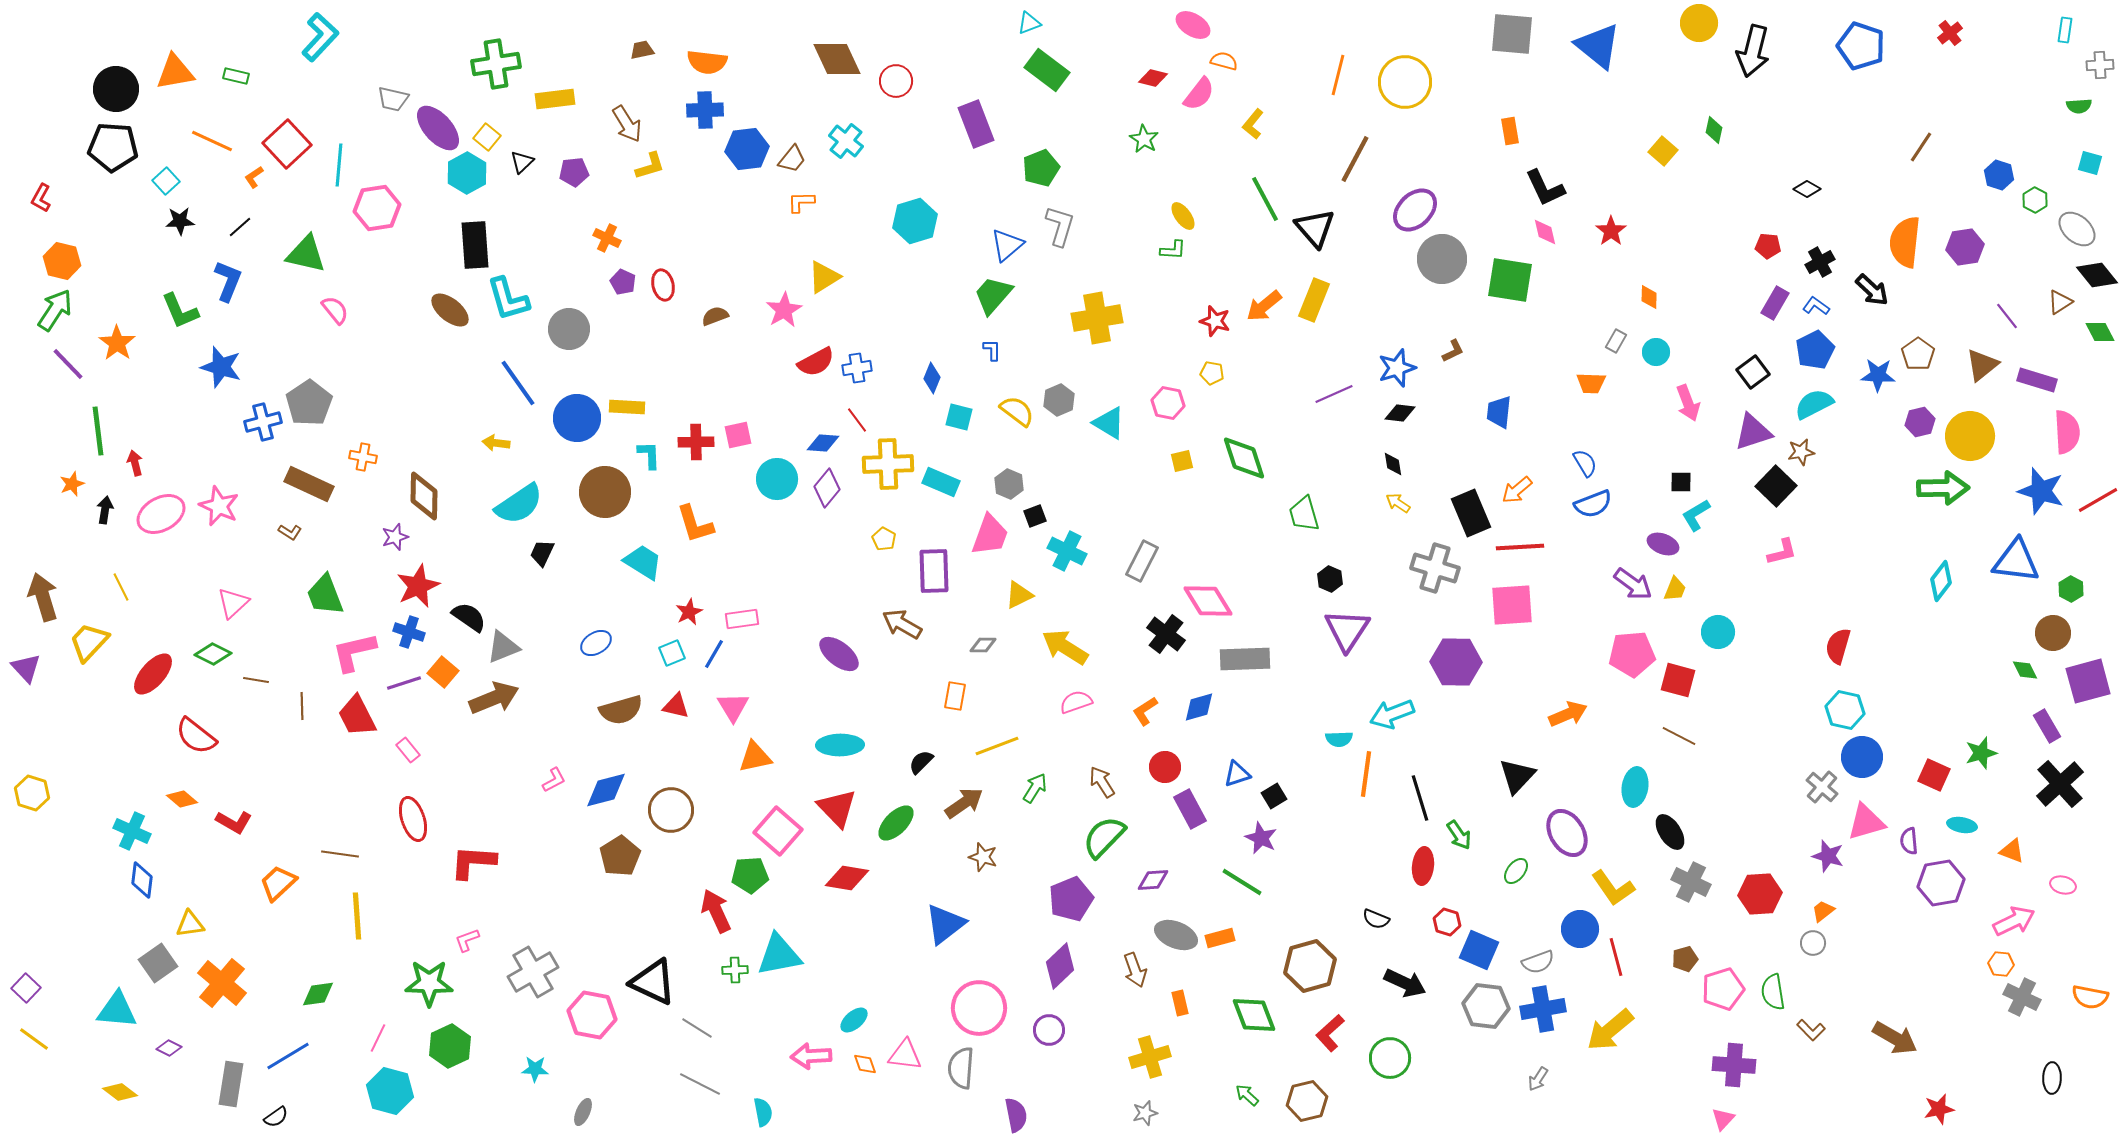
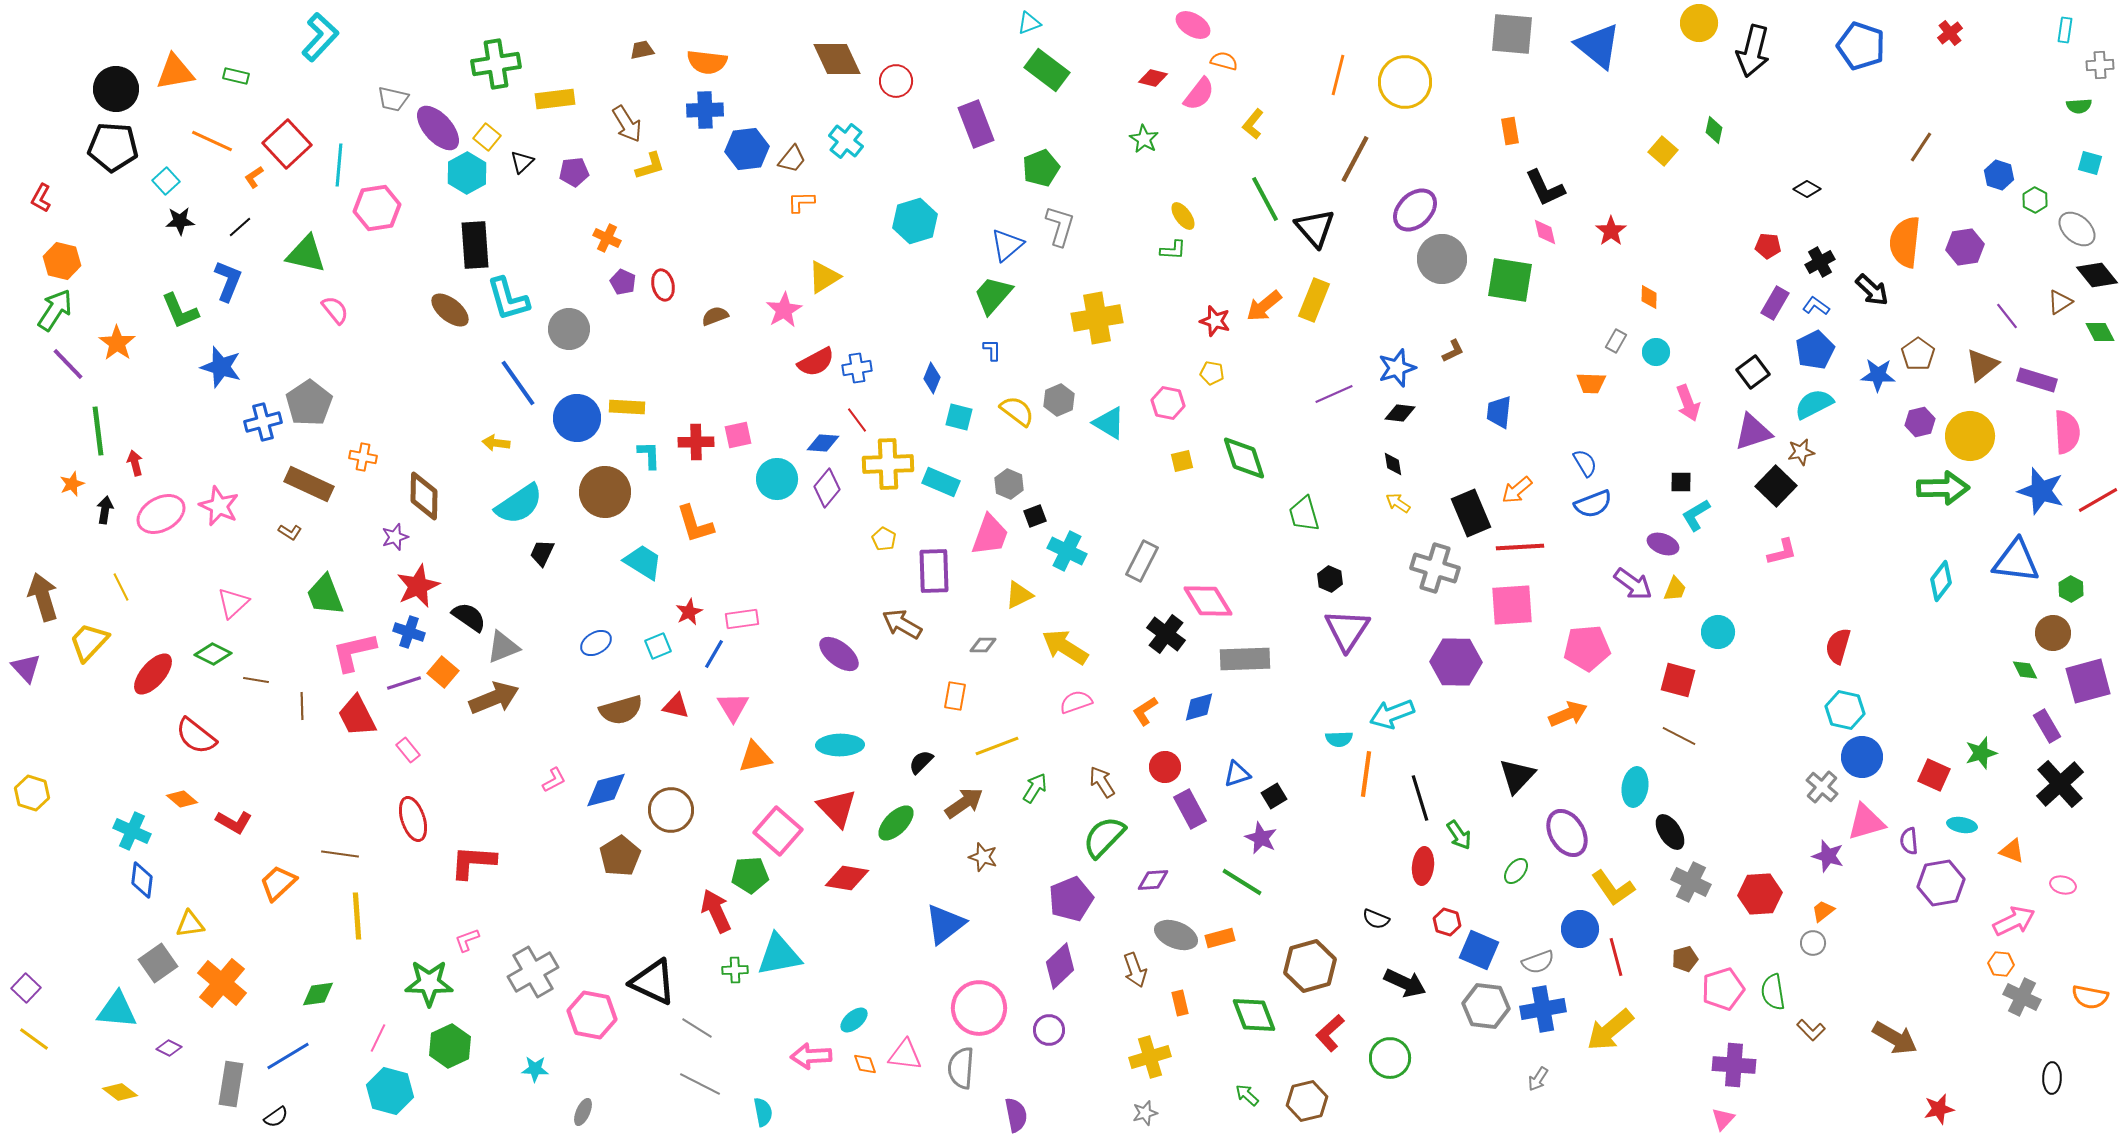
cyan square at (672, 653): moved 14 px left, 7 px up
pink pentagon at (1632, 654): moved 45 px left, 6 px up
